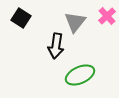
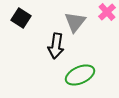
pink cross: moved 4 px up
